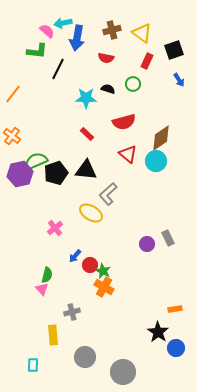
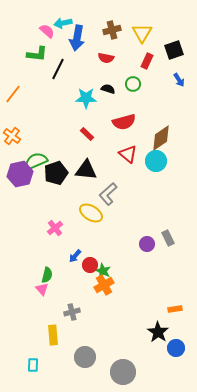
yellow triangle at (142, 33): rotated 25 degrees clockwise
green L-shape at (37, 51): moved 3 px down
orange cross at (104, 287): moved 2 px up; rotated 30 degrees clockwise
